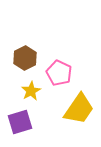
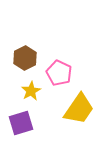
purple square: moved 1 px right, 1 px down
